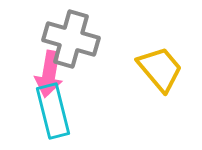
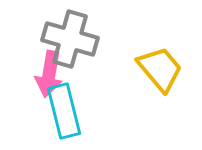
gray cross: moved 1 px left
cyan rectangle: moved 11 px right
